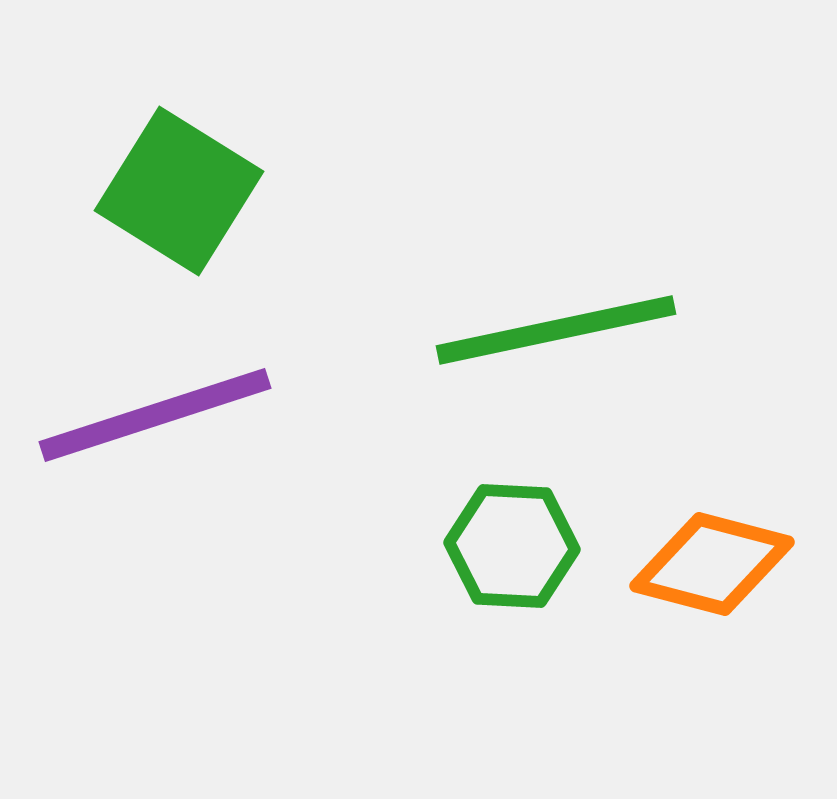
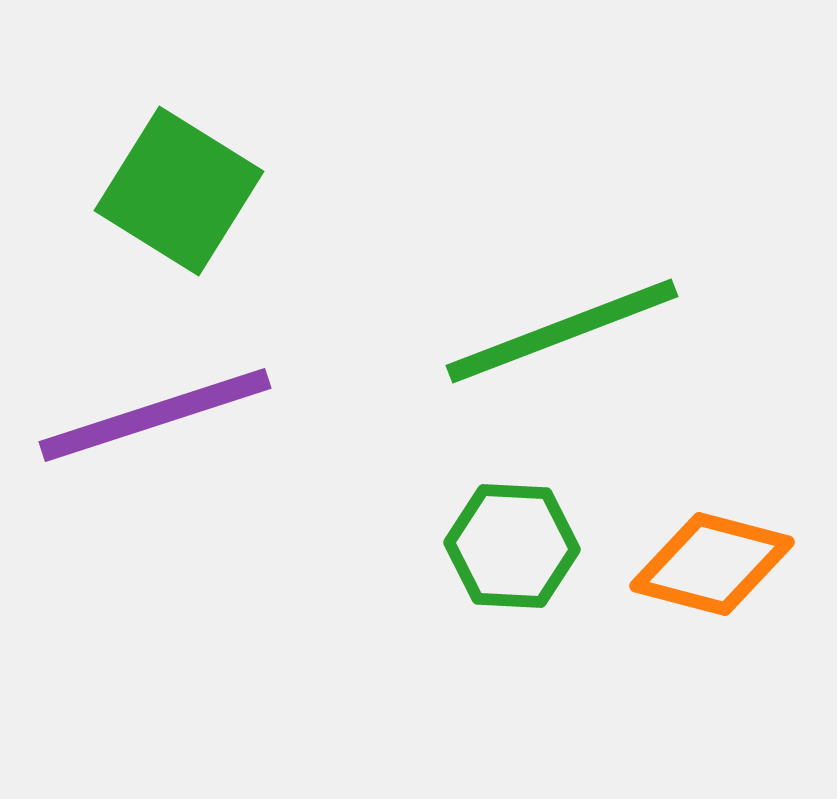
green line: moved 6 px right, 1 px down; rotated 9 degrees counterclockwise
